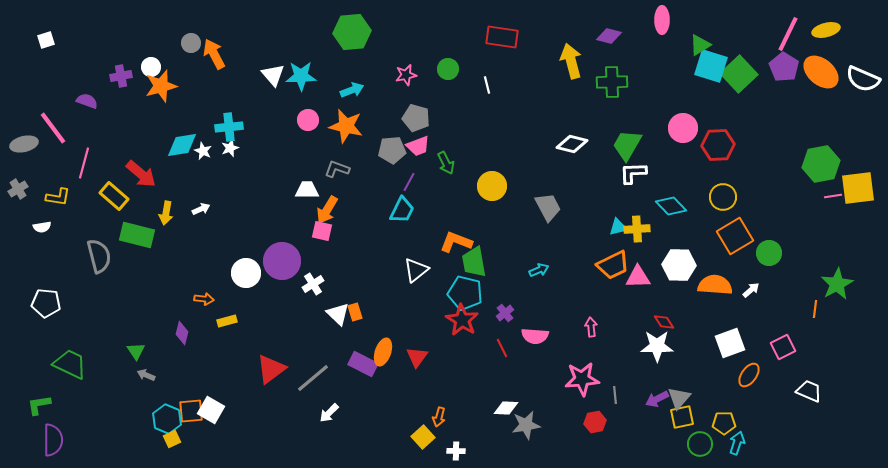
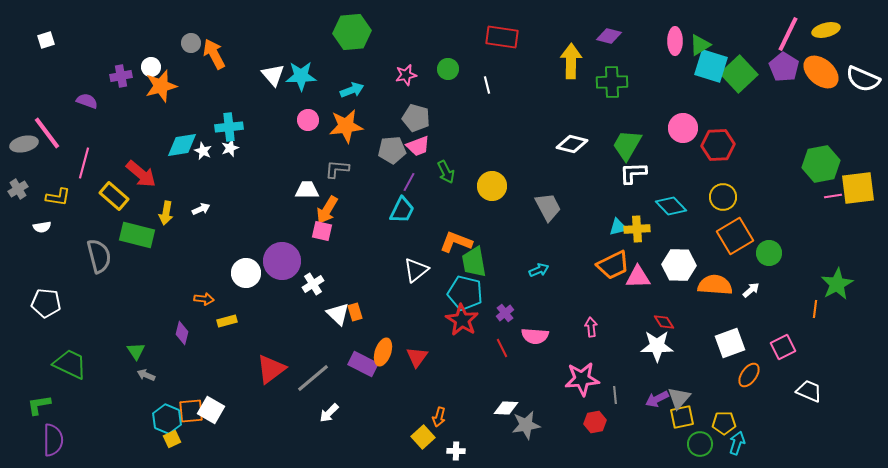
pink ellipse at (662, 20): moved 13 px right, 21 px down
yellow arrow at (571, 61): rotated 16 degrees clockwise
orange star at (346, 126): rotated 20 degrees counterclockwise
pink line at (53, 128): moved 6 px left, 5 px down
green arrow at (446, 163): moved 9 px down
gray L-shape at (337, 169): rotated 15 degrees counterclockwise
